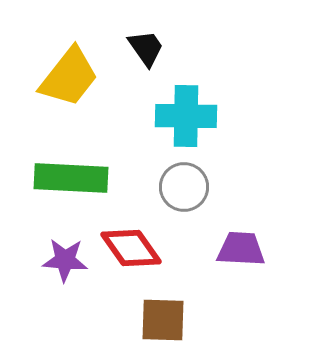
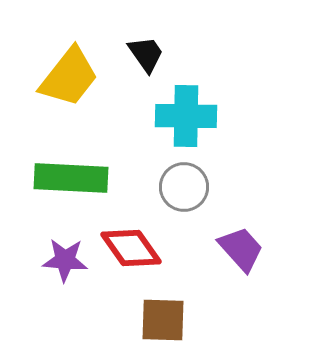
black trapezoid: moved 6 px down
purple trapezoid: rotated 45 degrees clockwise
